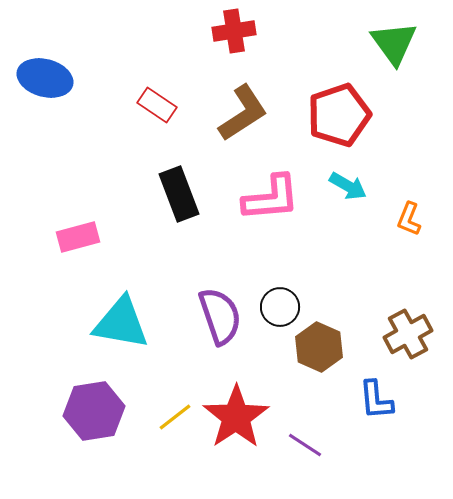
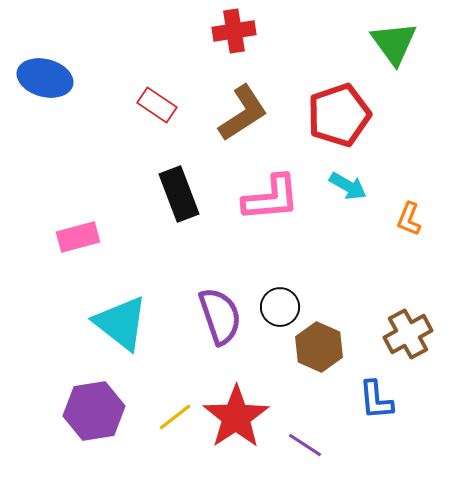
cyan triangle: rotated 28 degrees clockwise
